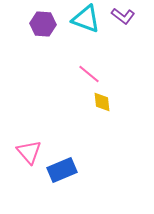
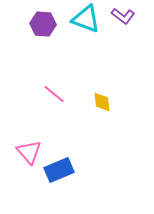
pink line: moved 35 px left, 20 px down
blue rectangle: moved 3 px left
